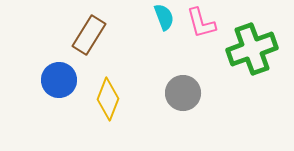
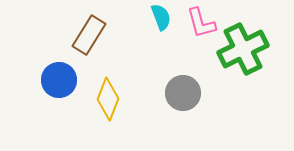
cyan semicircle: moved 3 px left
green cross: moved 9 px left; rotated 6 degrees counterclockwise
